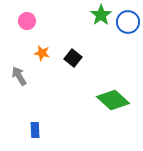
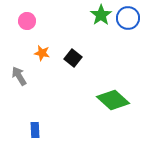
blue circle: moved 4 px up
